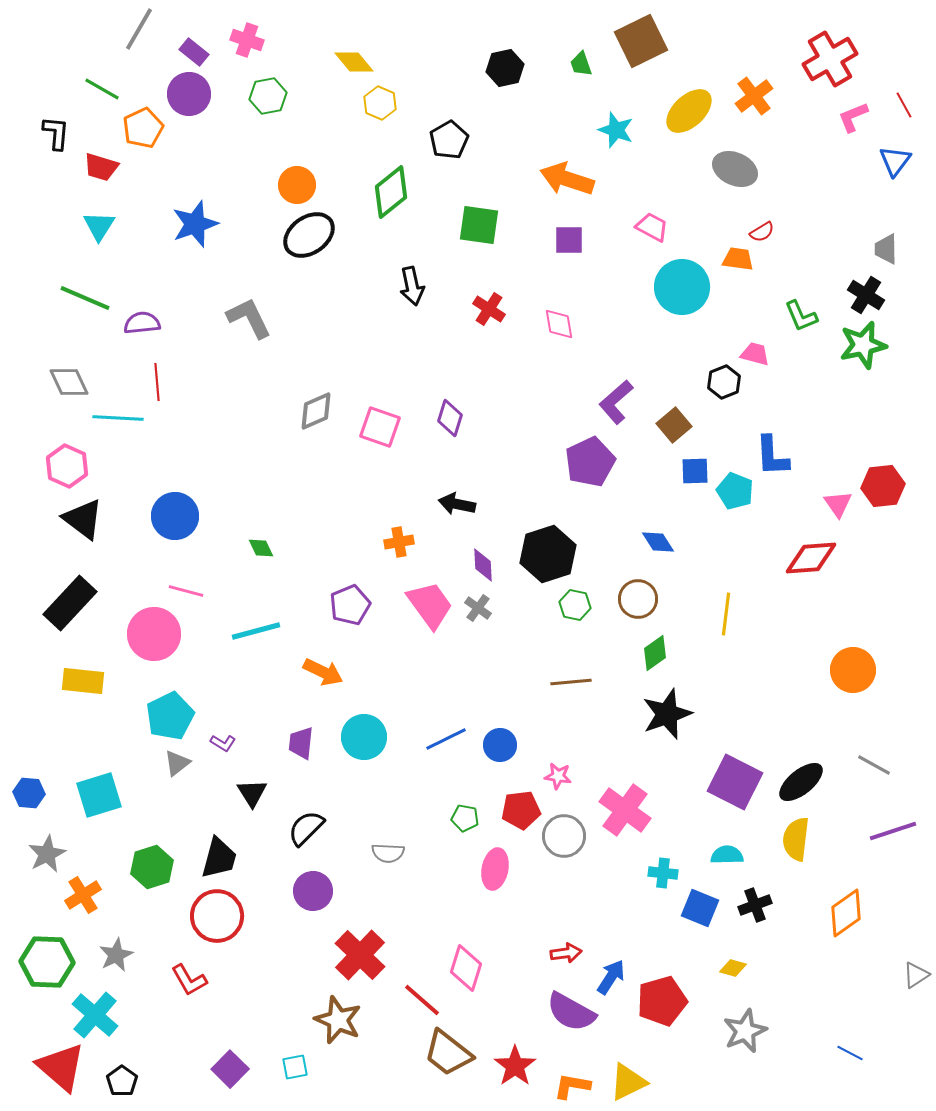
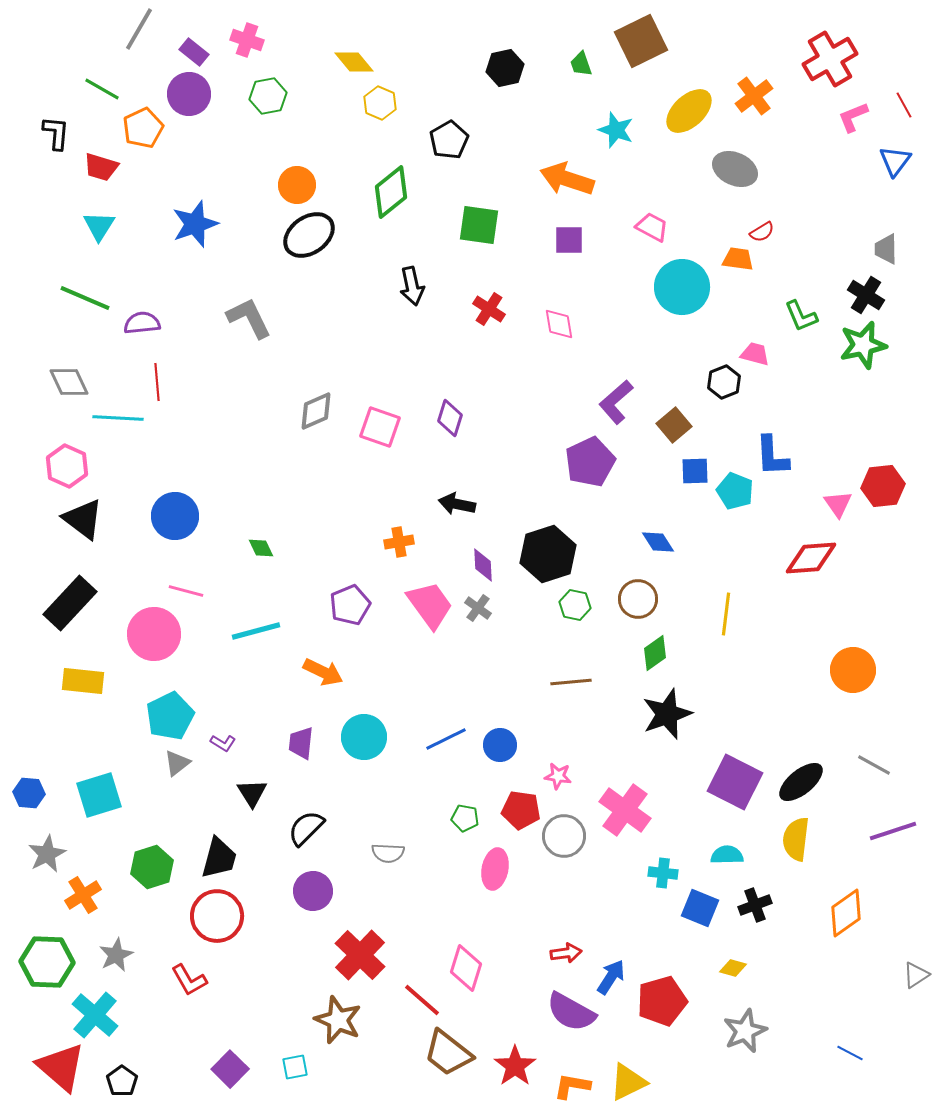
red pentagon at (521, 810): rotated 15 degrees clockwise
